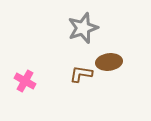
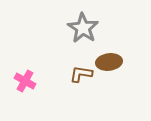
gray star: rotated 20 degrees counterclockwise
